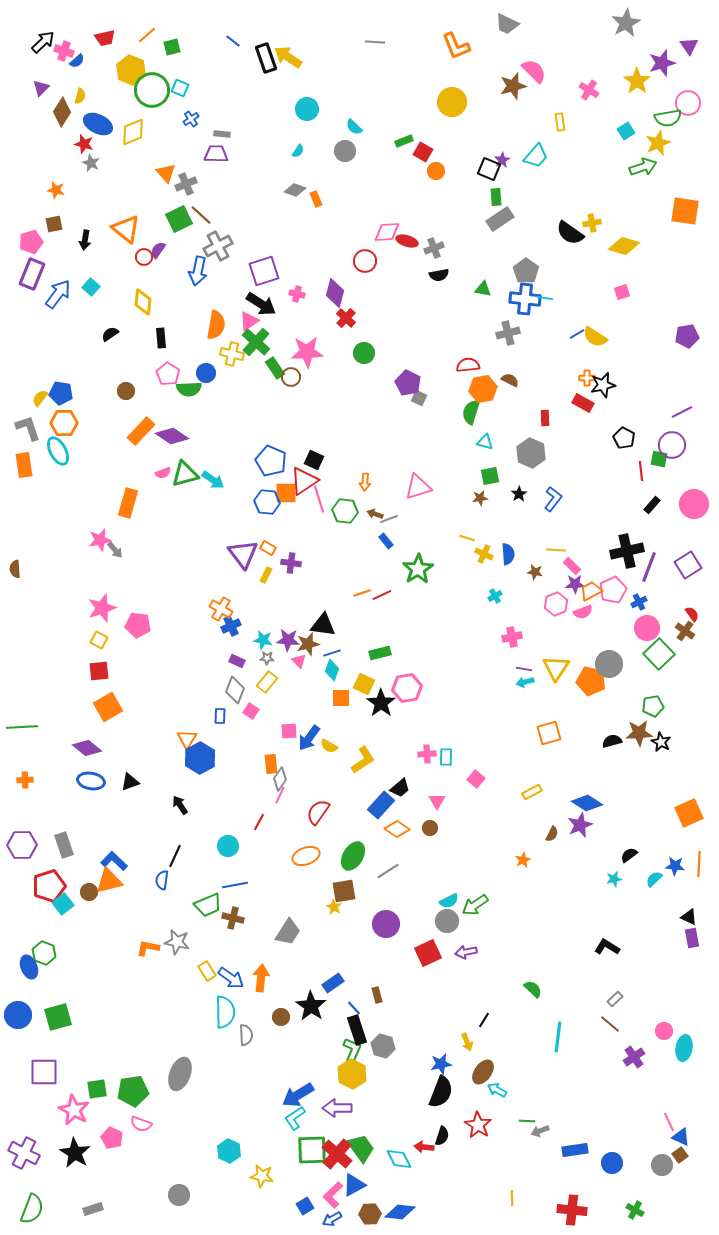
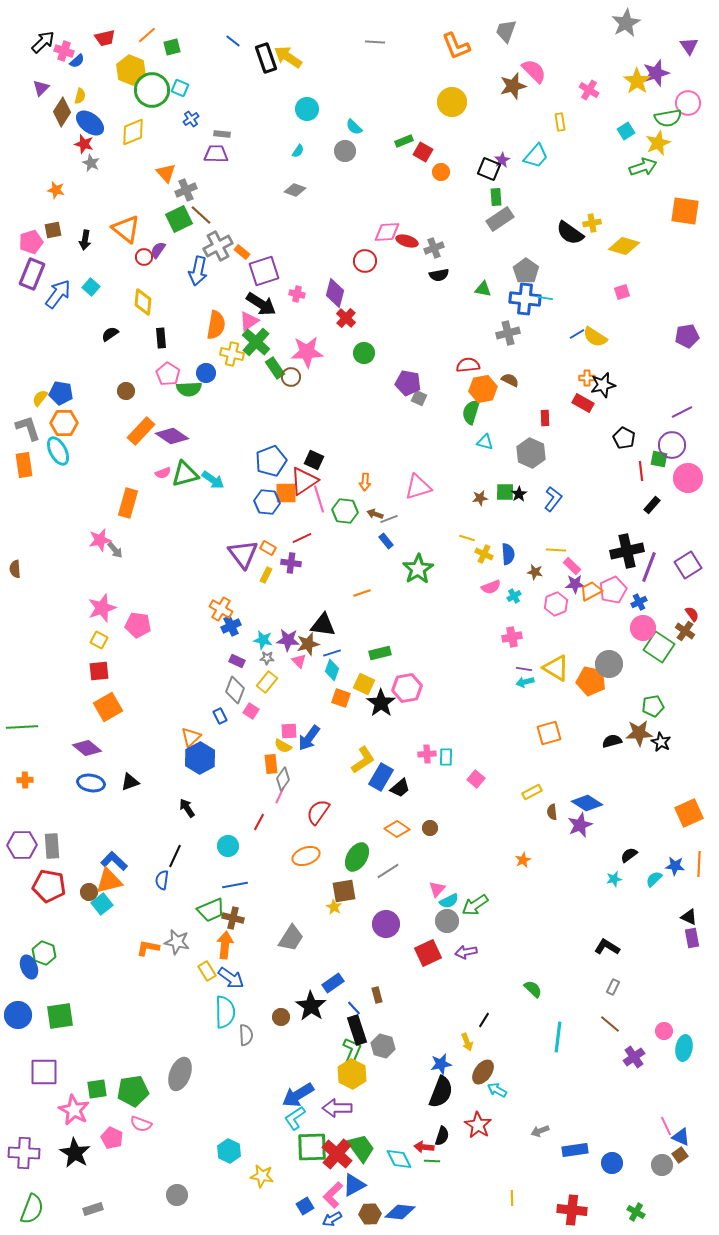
gray trapezoid at (507, 24): moved 1 px left, 7 px down; rotated 85 degrees clockwise
purple star at (662, 63): moved 6 px left, 10 px down
blue ellipse at (98, 124): moved 8 px left, 1 px up; rotated 12 degrees clockwise
orange circle at (436, 171): moved 5 px right, 1 px down
gray cross at (186, 184): moved 6 px down
orange rectangle at (316, 199): moved 74 px left, 53 px down; rotated 28 degrees counterclockwise
brown square at (54, 224): moved 1 px left, 6 px down
purple pentagon at (408, 383): rotated 15 degrees counterclockwise
blue pentagon at (271, 461): rotated 28 degrees clockwise
green square at (490, 476): moved 15 px right, 16 px down; rotated 12 degrees clockwise
pink circle at (694, 504): moved 6 px left, 26 px up
red line at (382, 595): moved 80 px left, 57 px up
cyan cross at (495, 596): moved 19 px right
pink semicircle at (583, 612): moved 92 px left, 25 px up
pink circle at (647, 628): moved 4 px left
green square at (659, 654): moved 7 px up; rotated 12 degrees counterclockwise
yellow triangle at (556, 668): rotated 32 degrees counterclockwise
orange square at (341, 698): rotated 18 degrees clockwise
blue rectangle at (220, 716): rotated 28 degrees counterclockwise
orange triangle at (187, 739): moved 4 px right, 2 px up; rotated 15 degrees clockwise
yellow semicircle at (329, 746): moved 46 px left
gray diamond at (280, 779): moved 3 px right
blue ellipse at (91, 781): moved 2 px down
pink triangle at (437, 801): moved 88 px down; rotated 12 degrees clockwise
black arrow at (180, 805): moved 7 px right, 3 px down
blue rectangle at (381, 805): moved 28 px up; rotated 12 degrees counterclockwise
brown semicircle at (552, 834): moved 22 px up; rotated 147 degrees clockwise
gray rectangle at (64, 845): moved 12 px left, 1 px down; rotated 15 degrees clockwise
green ellipse at (353, 856): moved 4 px right, 1 px down
red pentagon at (49, 886): rotated 28 degrees clockwise
cyan square at (63, 904): moved 39 px right
green trapezoid at (208, 905): moved 3 px right, 5 px down
gray trapezoid at (288, 932): moved 3 px right, 6 px down
orange arrow at (261, 978): moved 36 px left, 33 px up
gray rectangle at (615, 999): moved 2 px left, 12 px up; rotated 21 degrees counterclockwise
green square at (58, 1017): moved 2 px right, 1 px up; rotated 8 degrees clockwise
green line at (527, 1121): moved 95 px left, 40 px down
pink line at (669, 1122): moved 3 px left, 4 px down
green square at (312, 1150): moved 3 px up
purple cross at (24, 1153): rotated 24 degrees counterclockwise
gray circle at (179, 1195): moved 2 px left
green cross at (635, 1210): moved 1 px right, 2 px down
